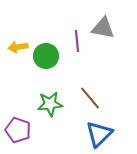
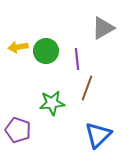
gray triangle: rotated 40 degrees counterclockwise
purple line: moved 18 px down
green circle: moved 5 px up
brown line: moved 3 px left, 10 px up; rotated 60 degrees clockwise
green star: moved 2 px right, 1 px up
blue triangle: moved 1 px left, 1 px down
